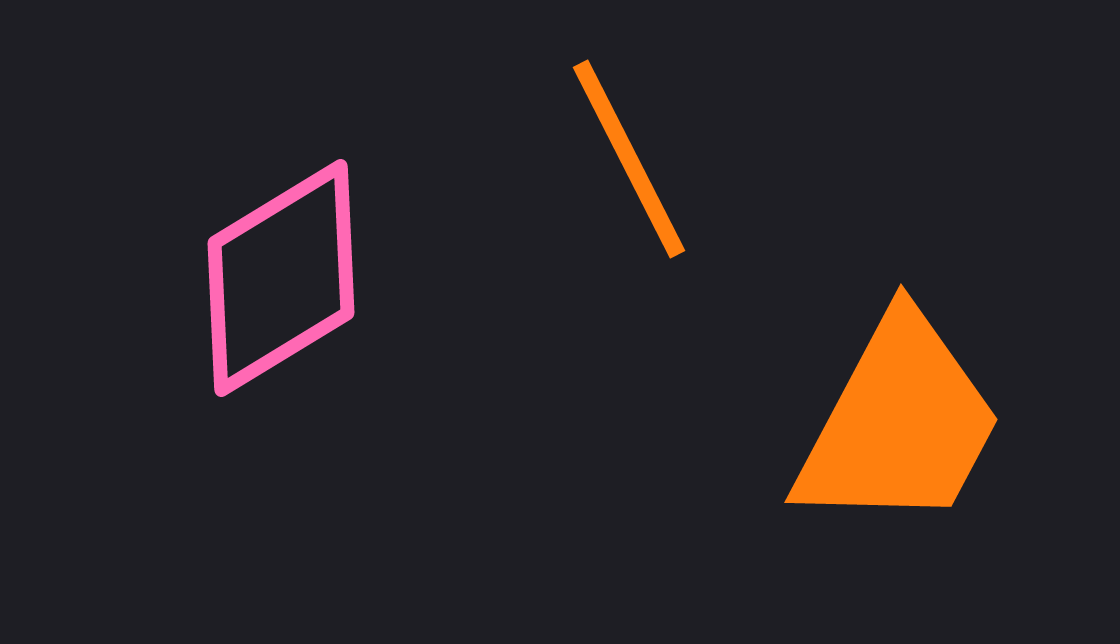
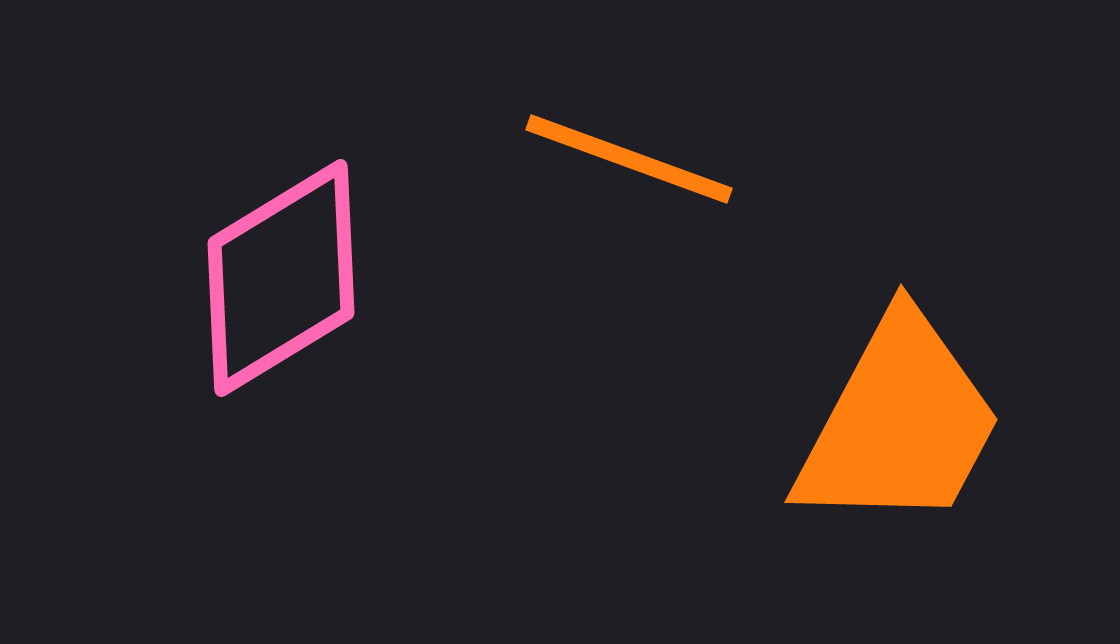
orange line: rotated 43 degrees counterclockwise
